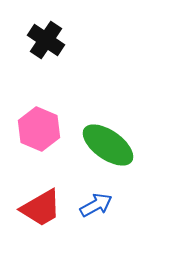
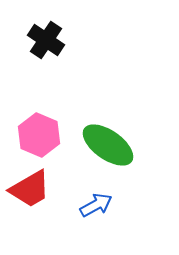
pink hexagon: moved 6 px down
red trapezoid: moved 11 px left, 19 px up
